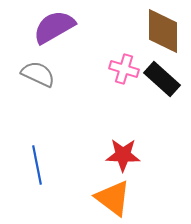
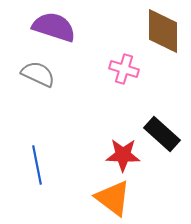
purple semicircle: rotated 48 degrees clockwise
black rectangle: moved 55 px down
